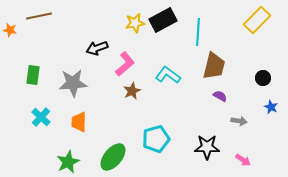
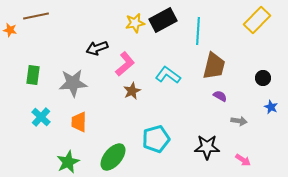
brown line: moved 3 px left
cyan line: moved 1 px up
